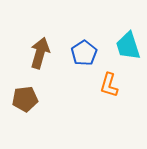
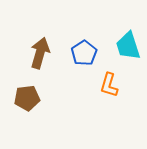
brown pentagon: moved 2 px right, 1 px up
